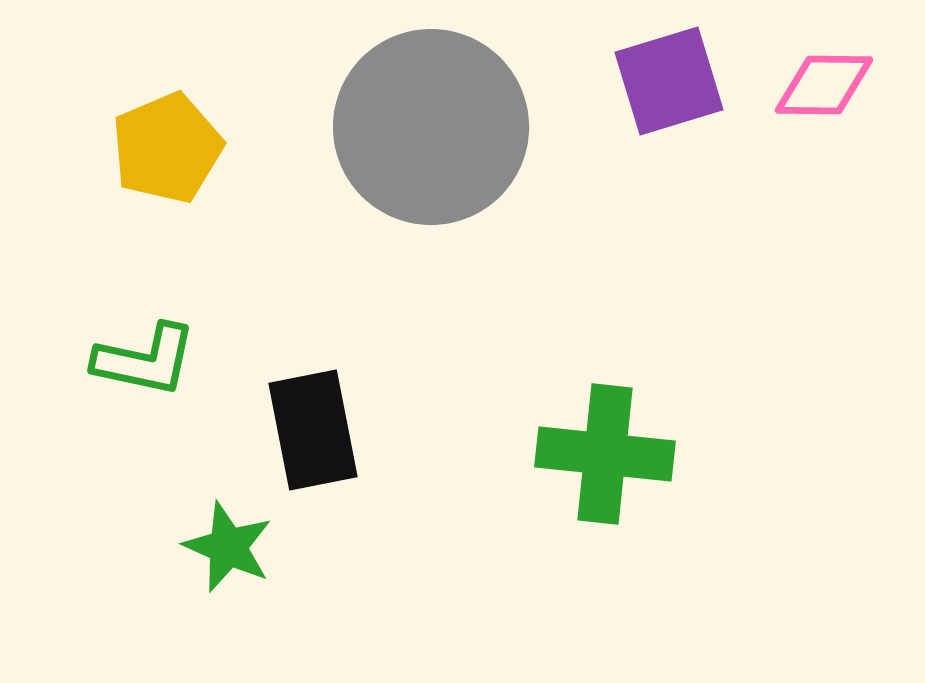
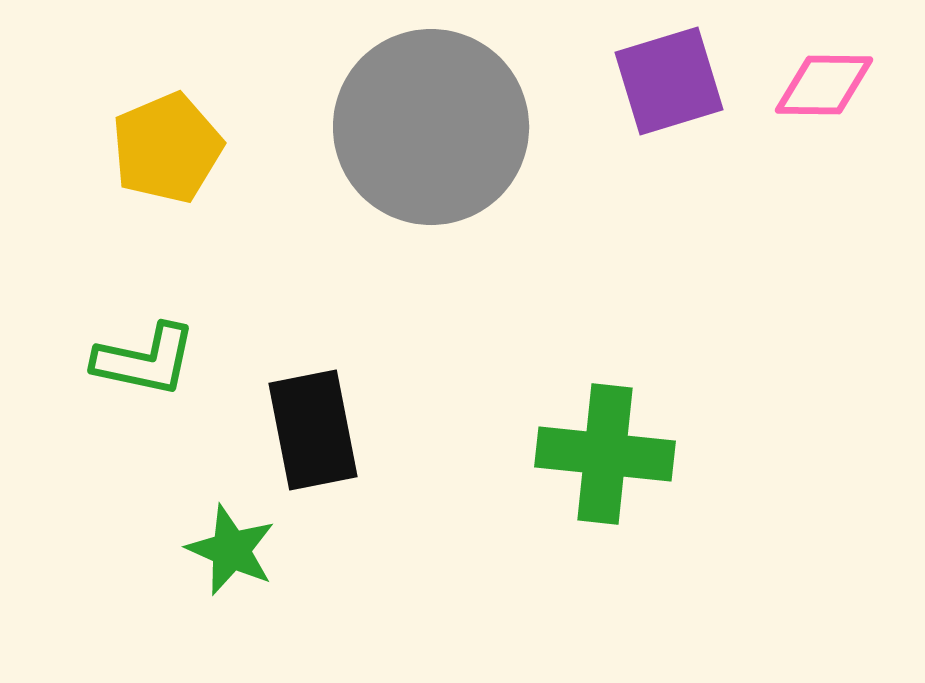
green star: moved 3 px right, 3 px down
